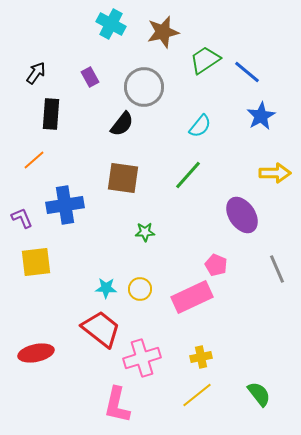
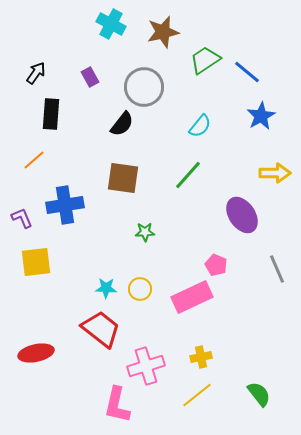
pink cross: moved 4 px right, 8 px down
